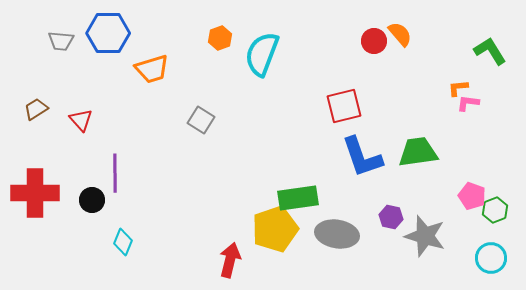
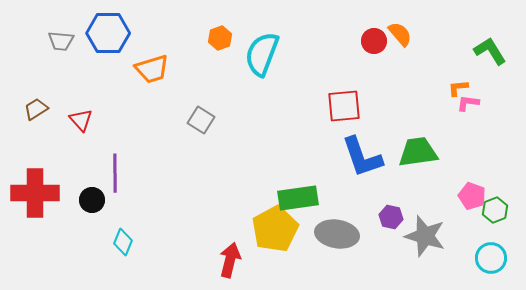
red square: rotated 9 degrees clockwise
yellow pentagon: rotated 9 degrees counterclockwise
